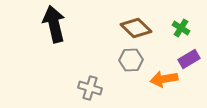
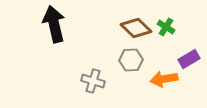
green cross: moved 15 px left, 1 px up
gray cross: moved 3 px right, 7 px up
